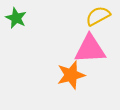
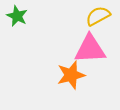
green star: moved 1 px right, 2 px up
